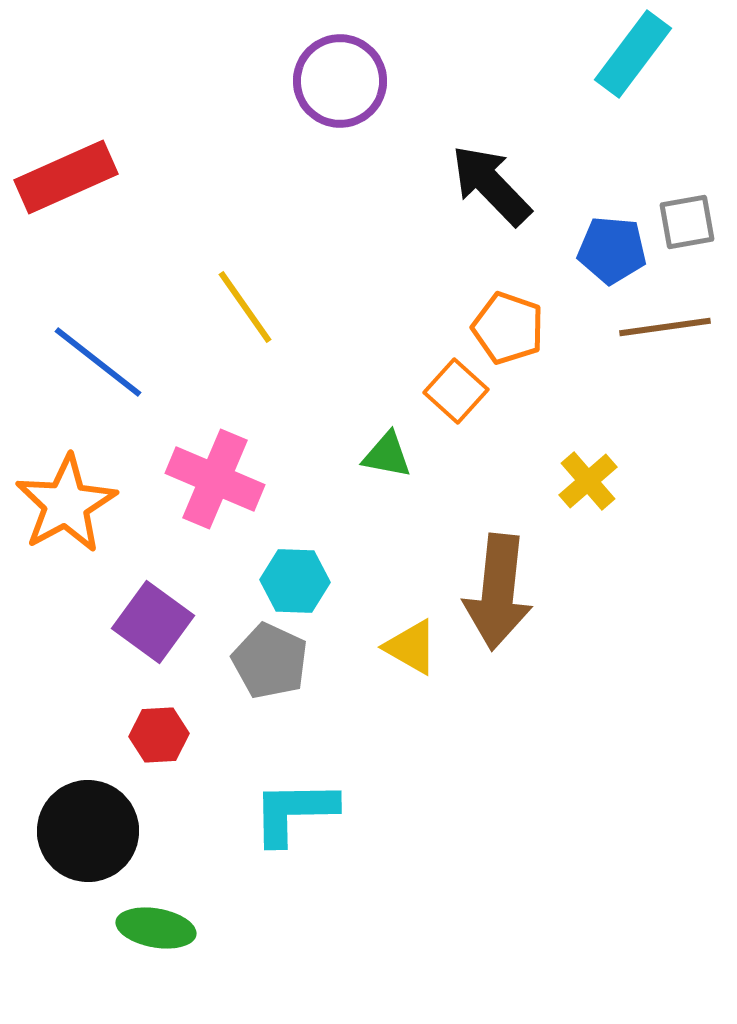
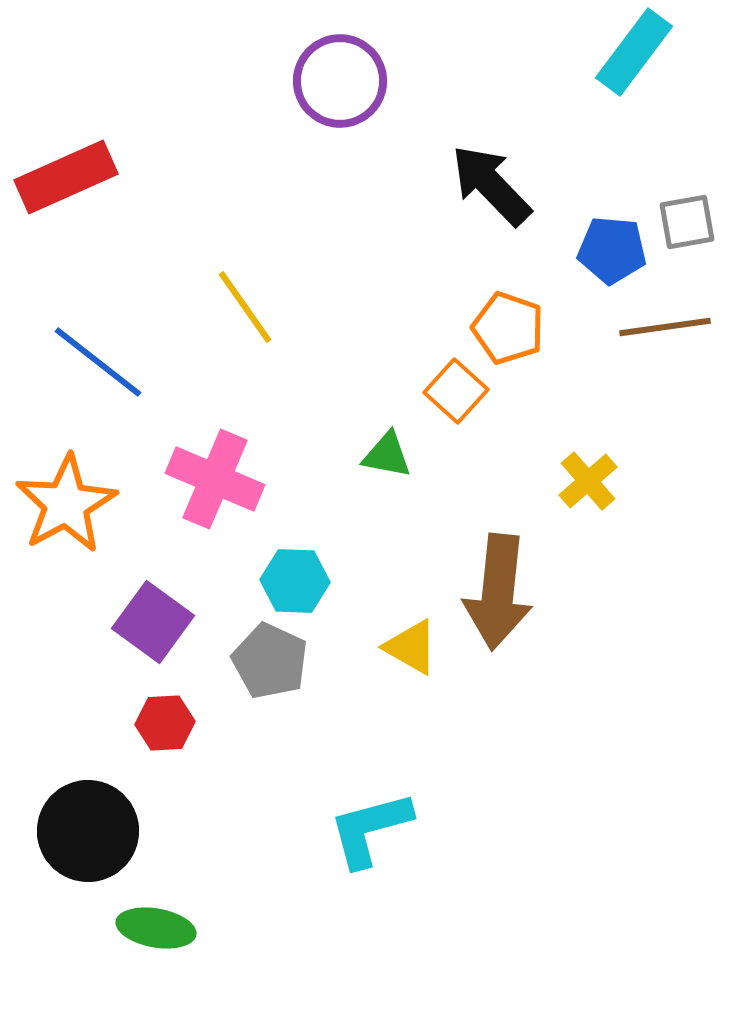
cyan rectangle: moved 1 px right, 2 px up
red hexagon: moved 6 px right, 12 px up
cyan L-shape: moved 76 px right, 17 px down; rotated 14 degrees counterclockwise
